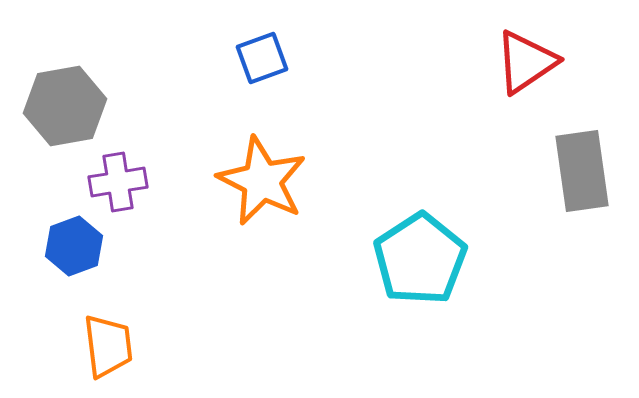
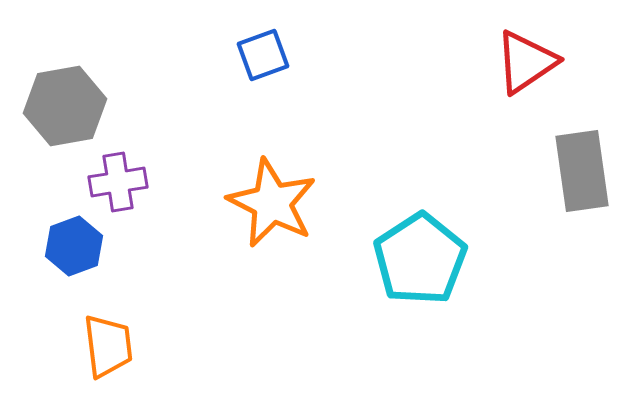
blue square: moved 1 px right, 3 px up
orange star: moved 10 px right, 22 px down
